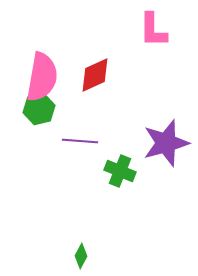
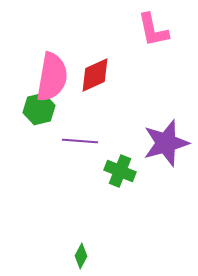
pink L-shape: rotated 12 degrees counterclockwise
pink semicircle: moved 10 px right
